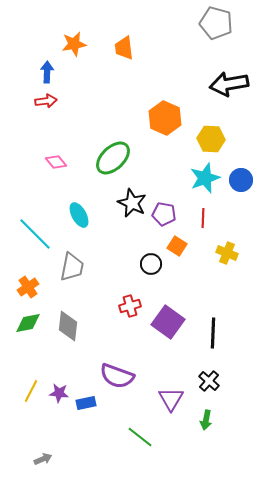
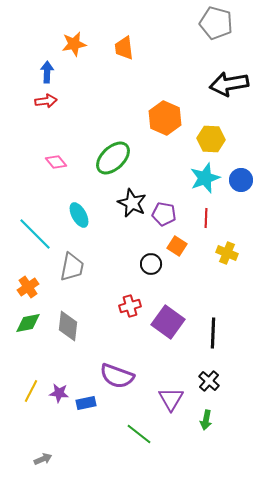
red line: moved 3 px right
green line: moved 1 px left, 3 px up
